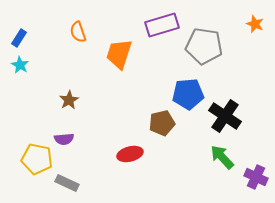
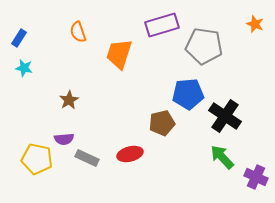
cyan star: moved 4 px right, 3 px down; rotated 18 degrees counterclockwise
gray rectangle: moved 20 px right, 25 px up
